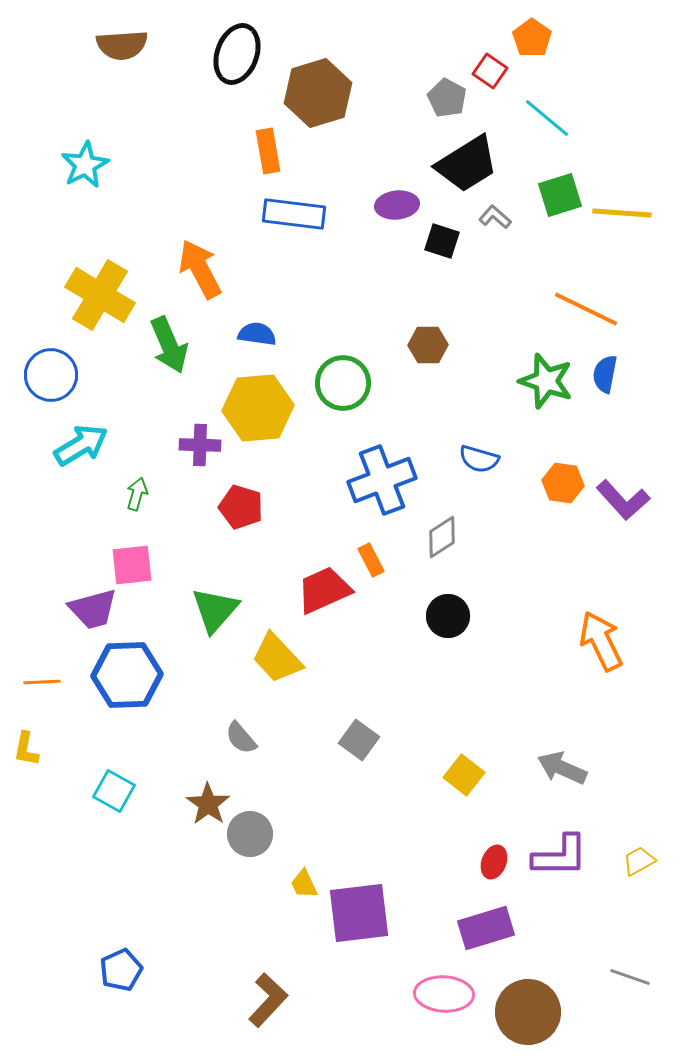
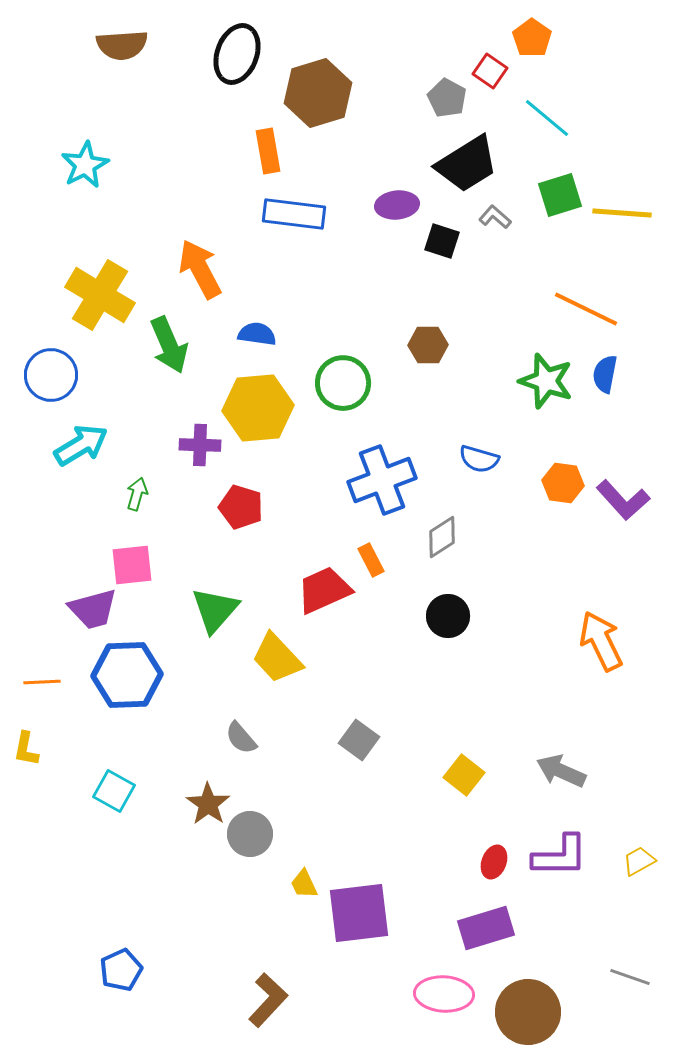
gray arrow at (562, 768): moved 1 px left, 3 px down
